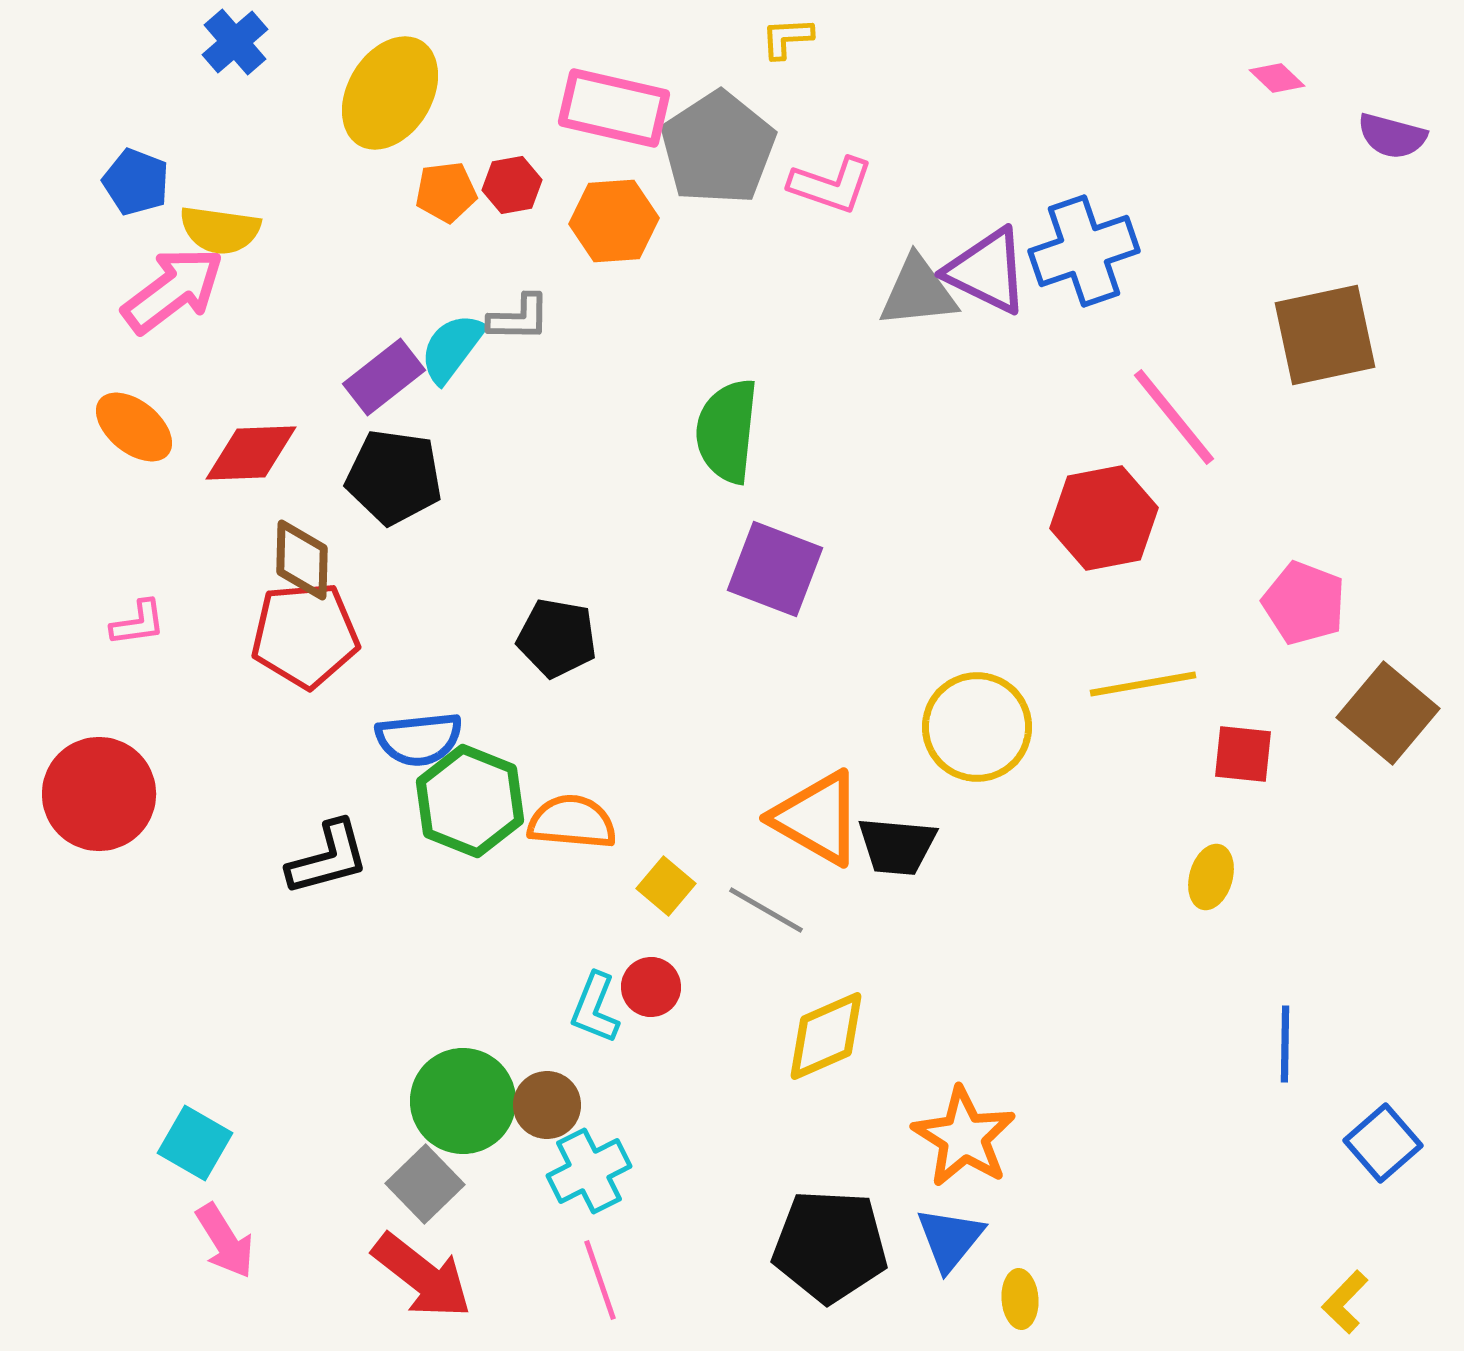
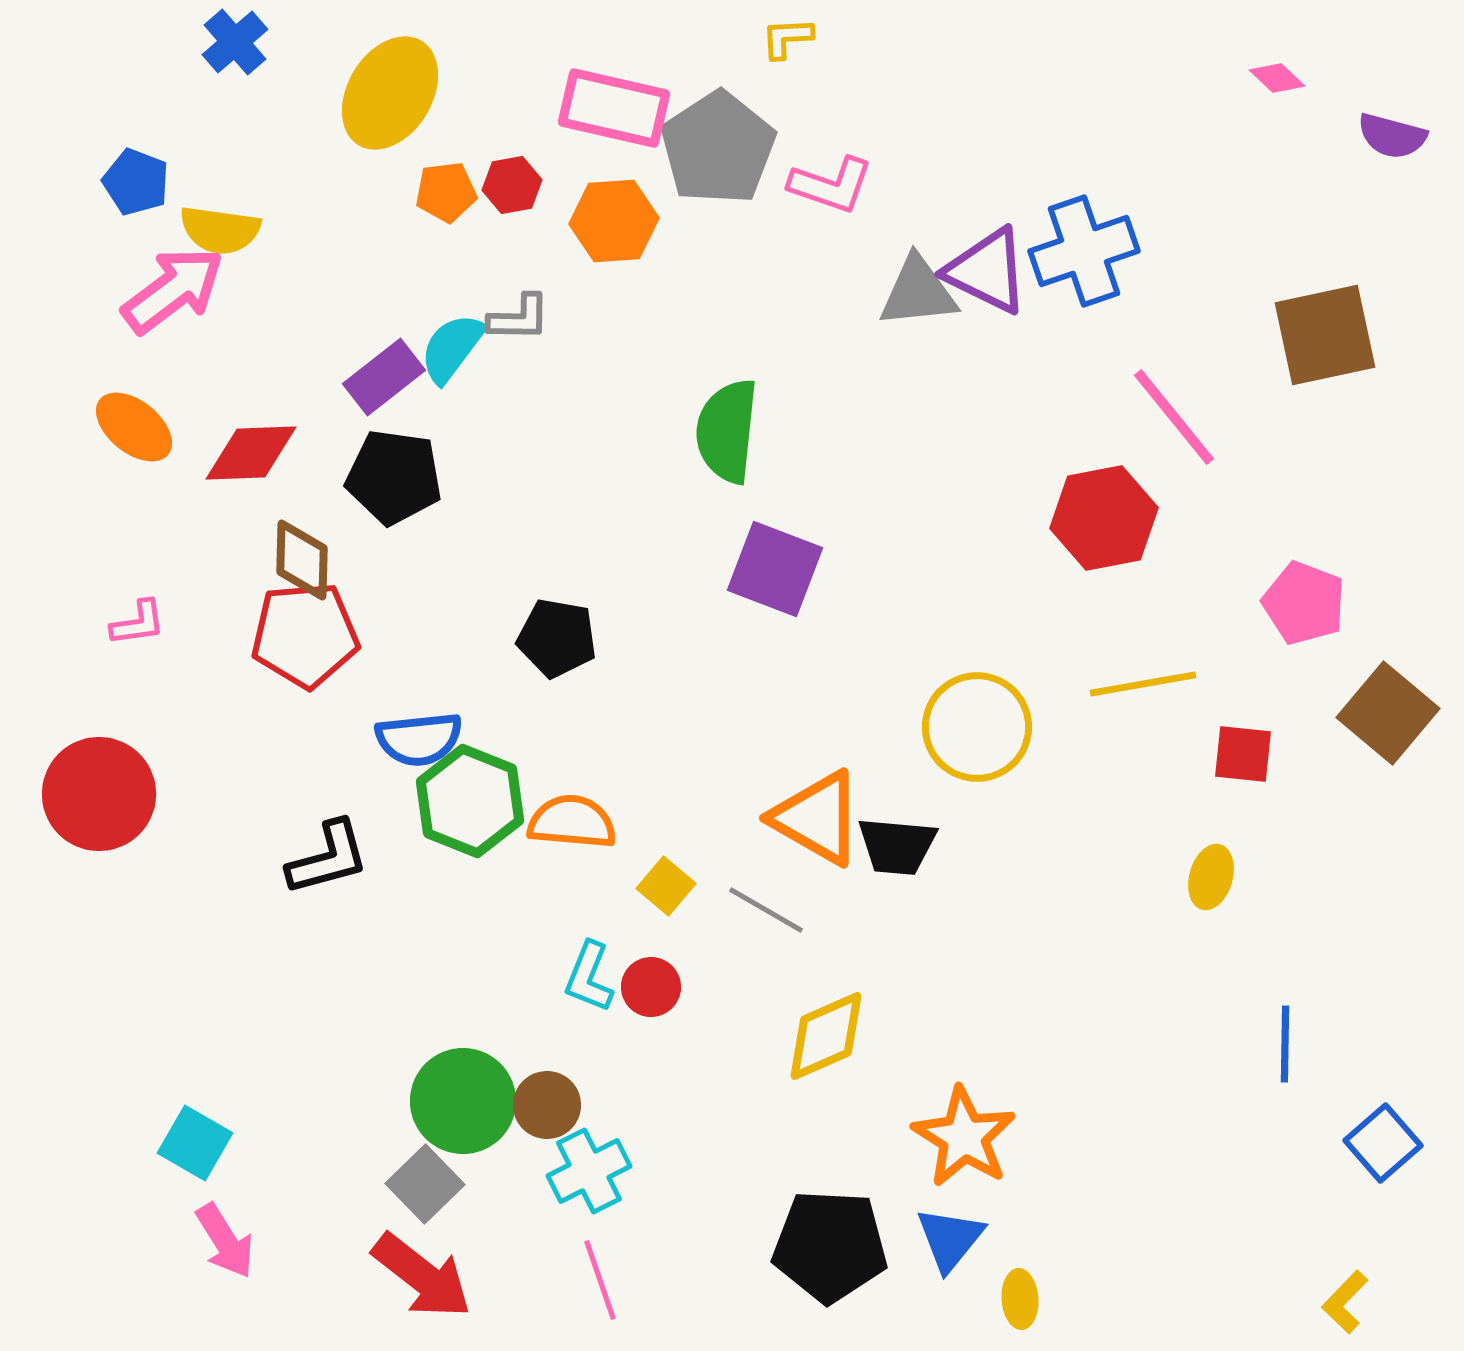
cyan L-shape at (595, 1008): moved 6 px left, 31 px up
